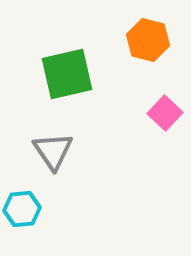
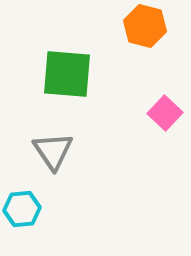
orange hexagon: moved 3 px left, 14 px up
green square: rotated 18 degrees clockwise
